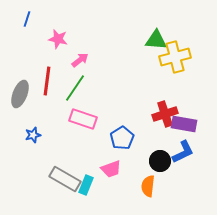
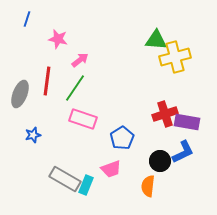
purple rectangle: moved 3 px right, 2 px up
